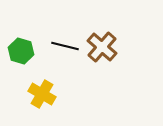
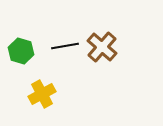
black line: rotated 24 degrees counterclockwise
yellow cross: rotated 32 degrees clockwise
